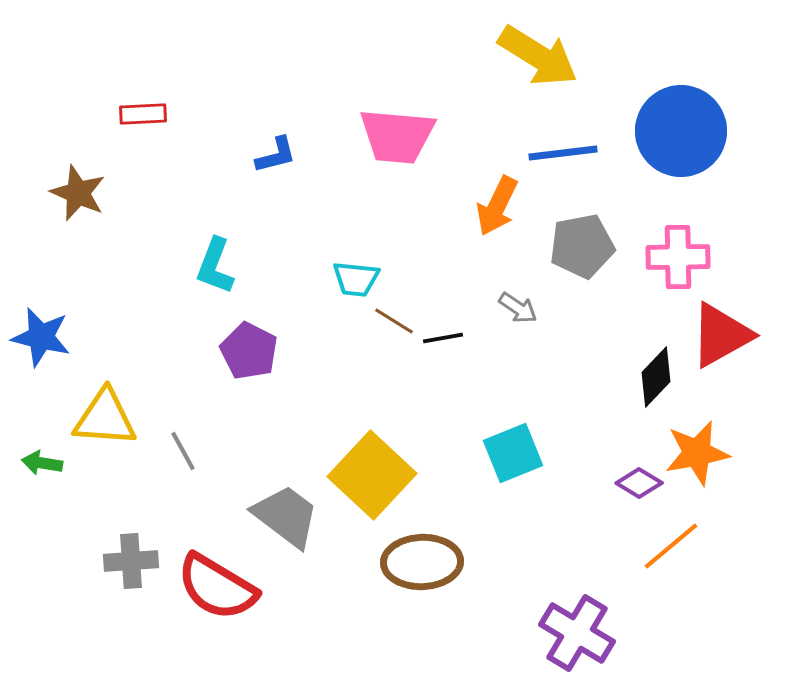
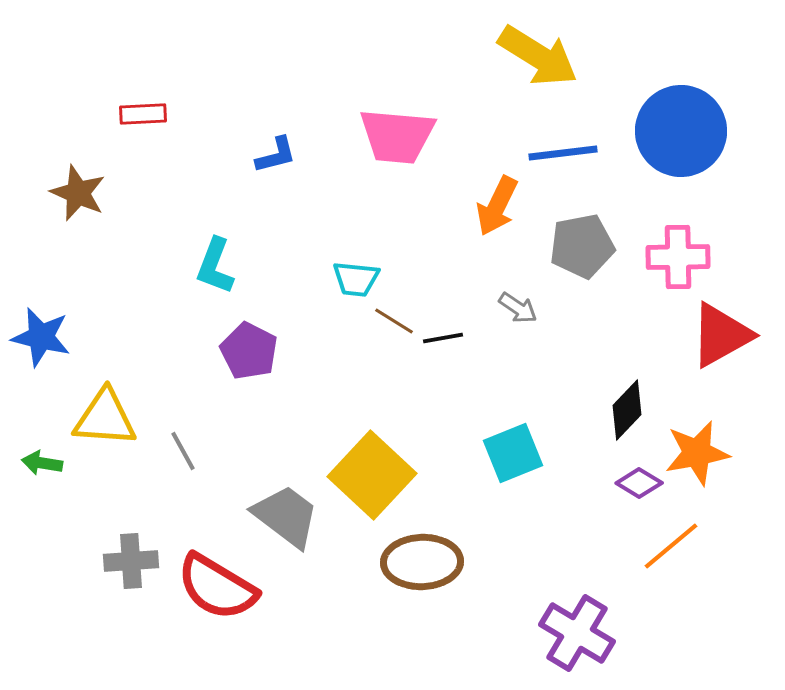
black diamond: moved 29 px left, 33 px down
